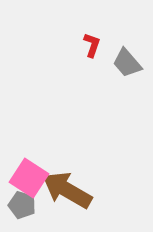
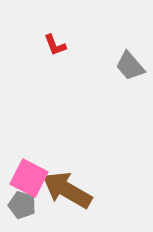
red L-shape: moved 37 px left; rotated 140 degrees clockwise
gray trapezoid: moved 3 px right, 3 px down
pink square: rotated 6 degrees counterclockwise
